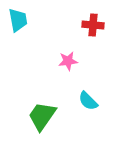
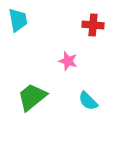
pink star: rotated 24 degrees clockwise
green trapezoid: moved 10 px left, 19 px up; rotated 16 degrees clockwise
